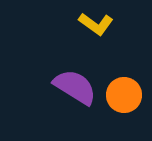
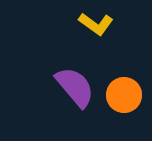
purple semicircle: rotated 18 degrees clockwise
